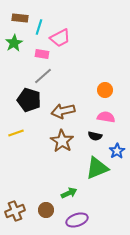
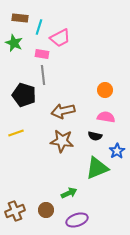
green star: rotated 18 degrees counterclockwise
gray line: moved 1 px up; rotated 54 degrees counterclockwise
black pentagon: moved 5 px left, 5 px up
brown star: rotated 25 degrees counterclockwise
